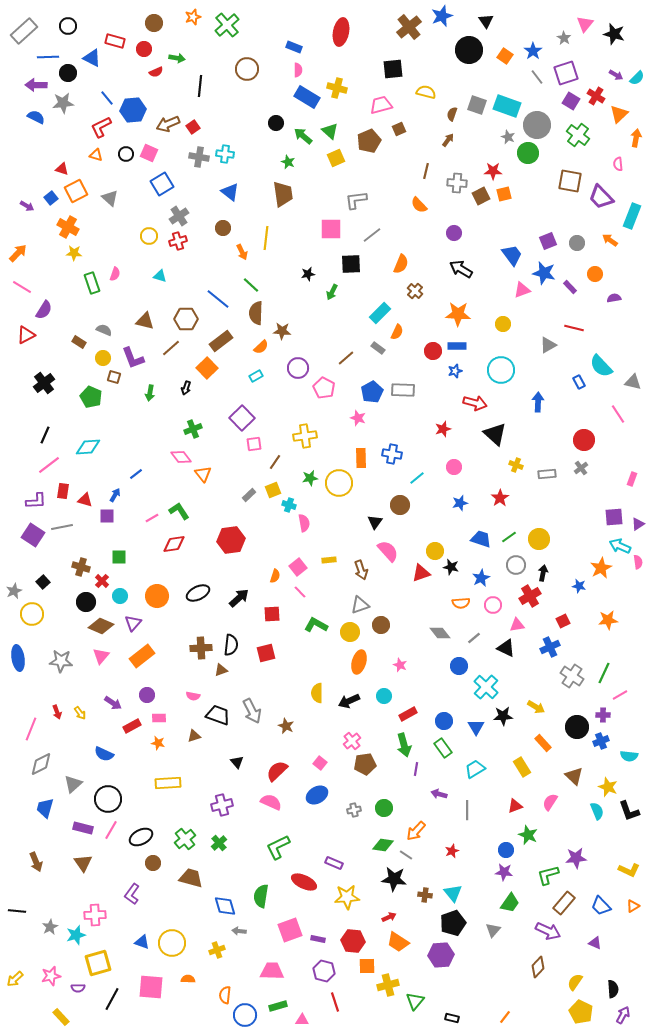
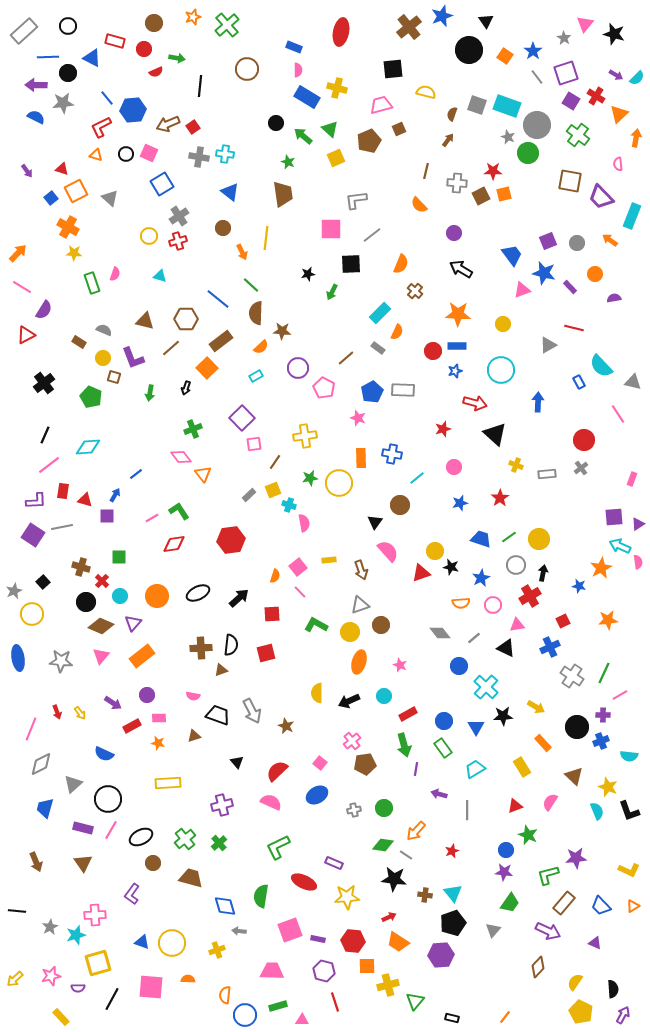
green triangle at (330, 131): moved 2 px up
purple arrow at (27, 206): moved 35 px up; rotated 24 degrees clockwise
